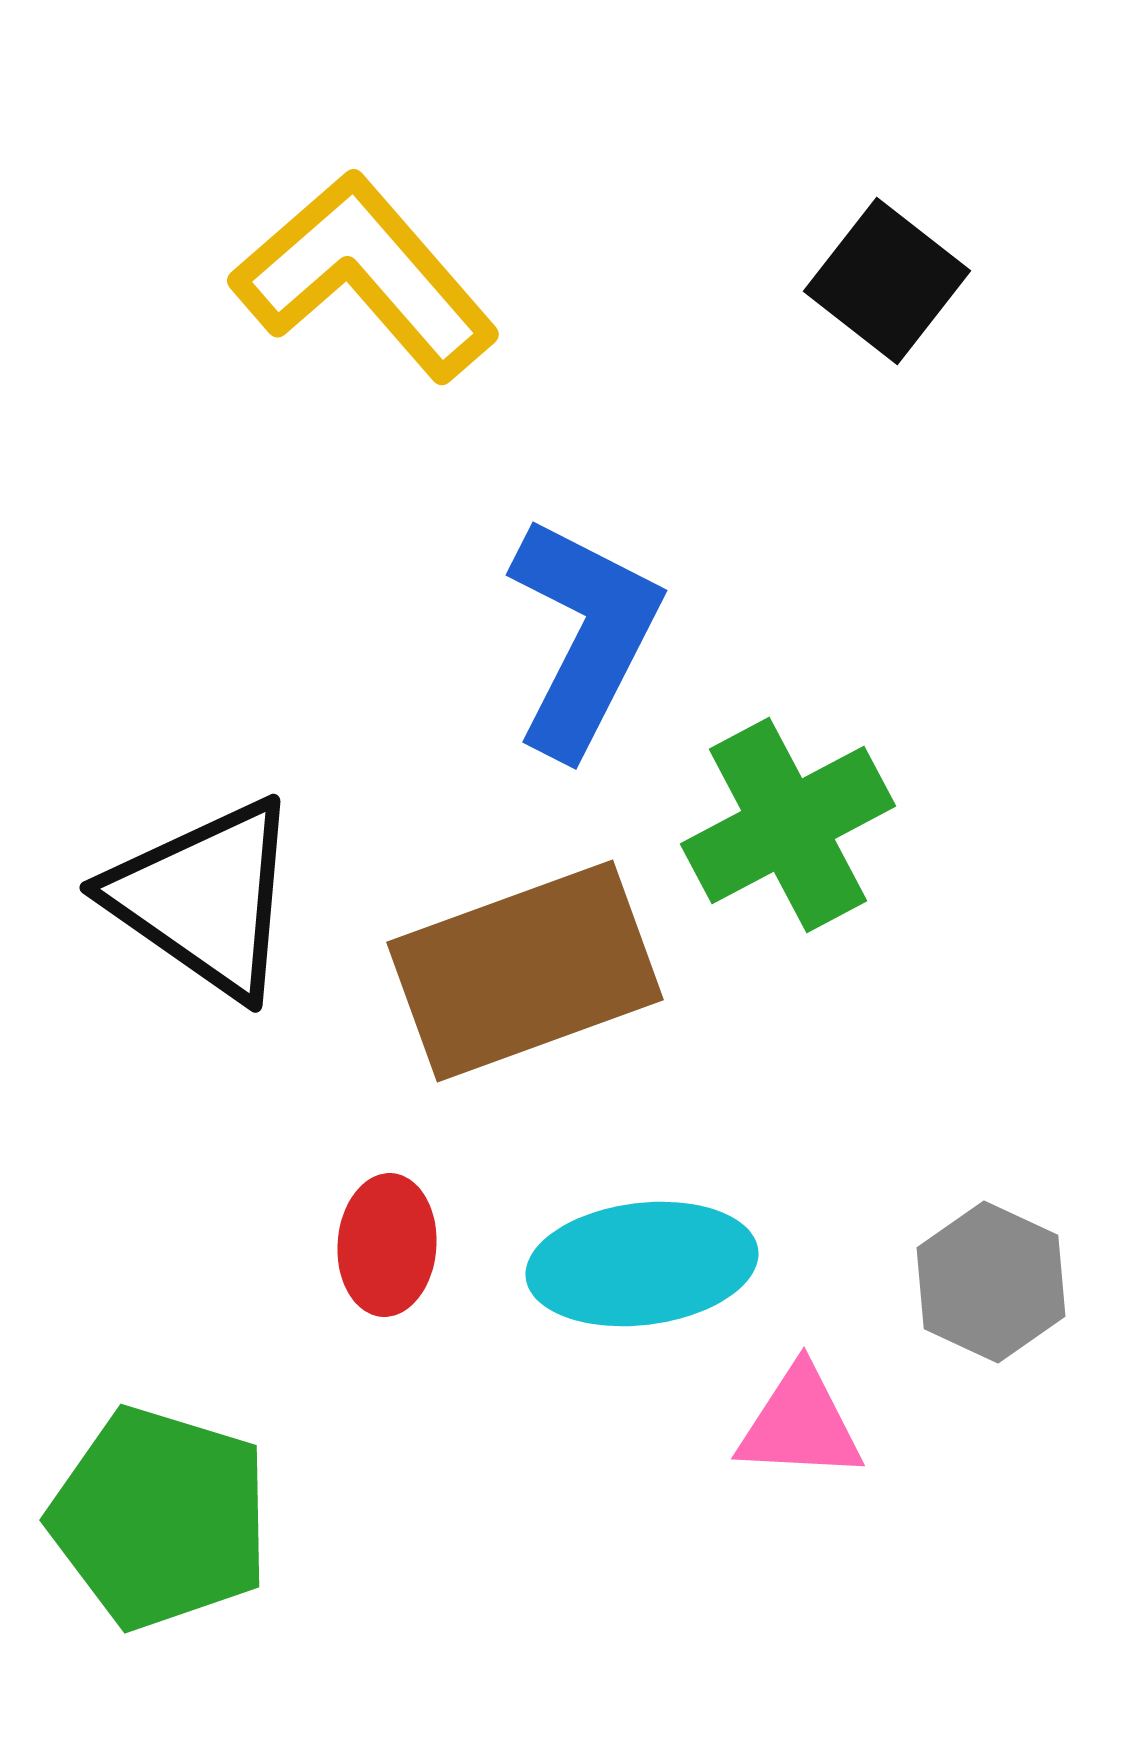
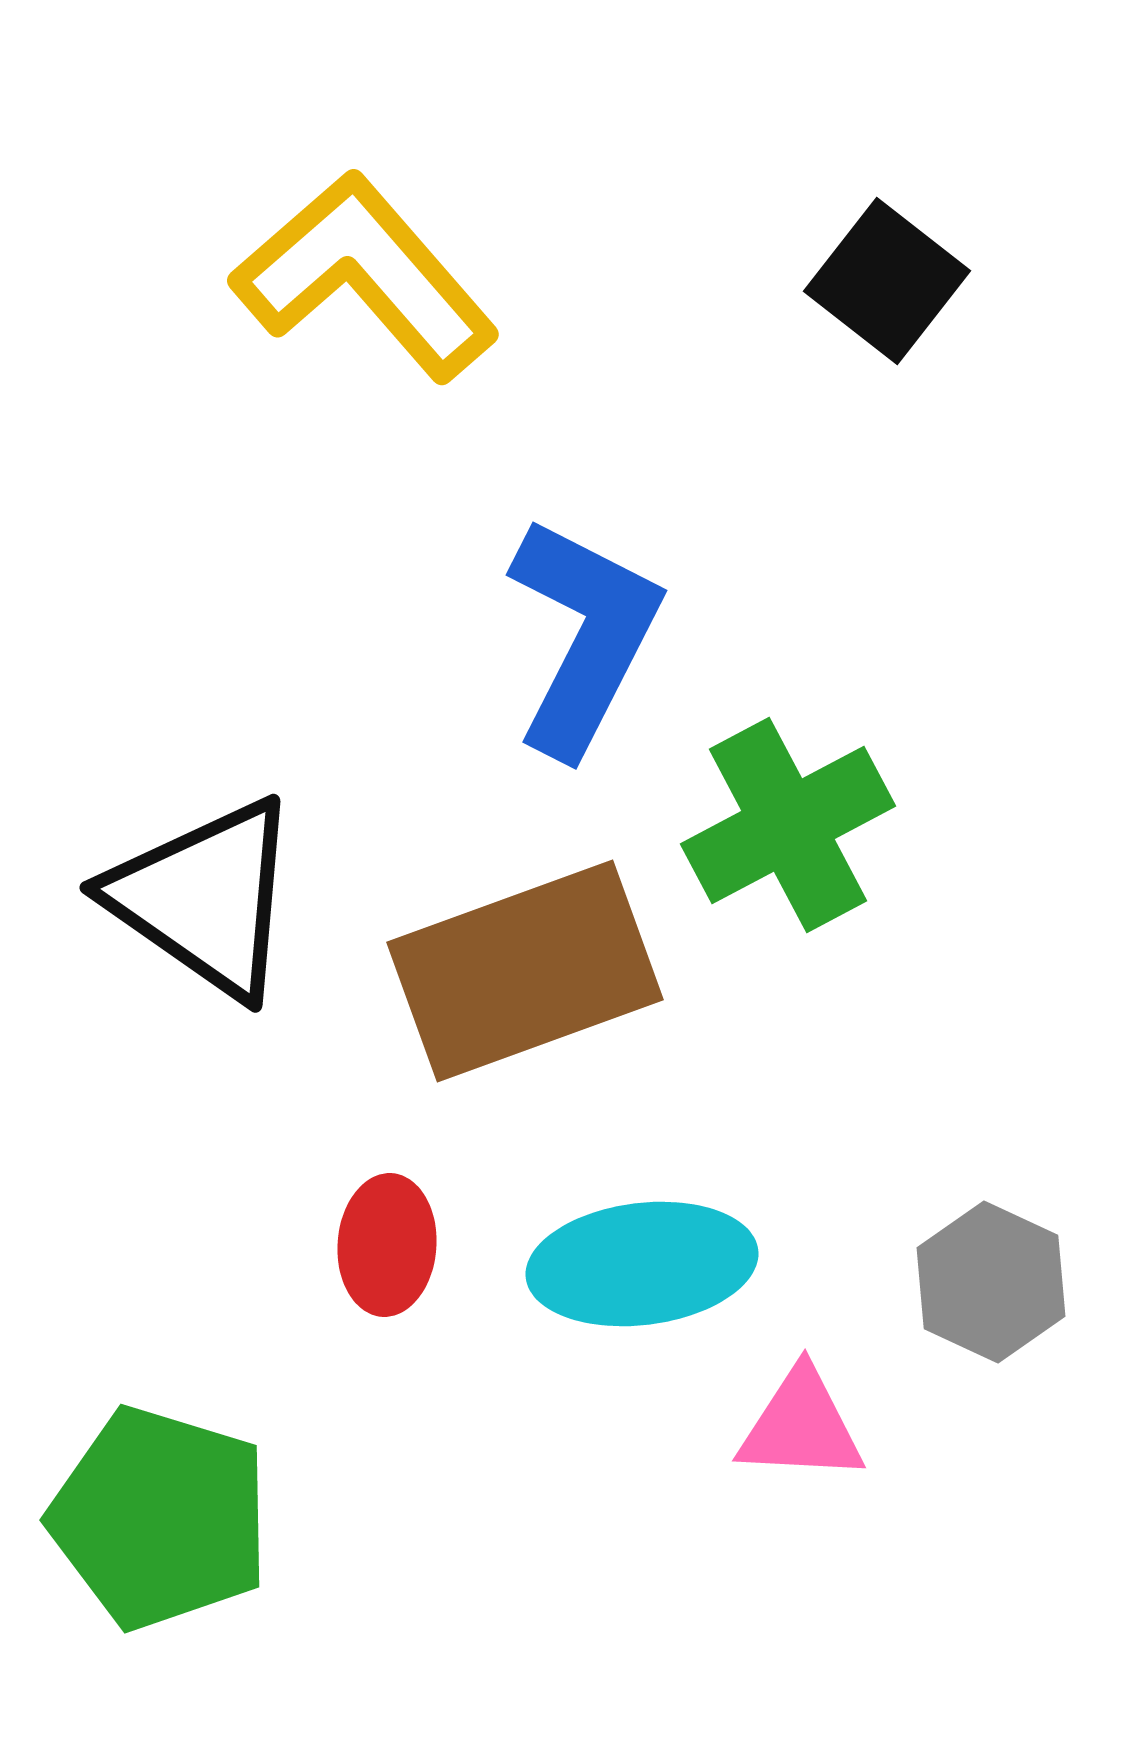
pink triangle: moved 1 px right, 2 px down
